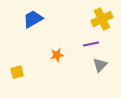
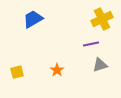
orange star: moved 15 px down; rotated 24 degrees counterclockwise
gray triangle: rotated 28 degrees clockwise
